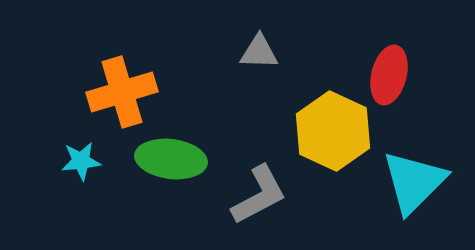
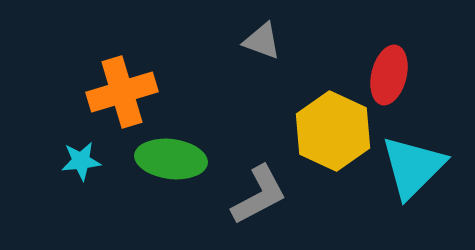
gray triangle: moved 3 px right, 11 px up; rotated 18 degrees clockwise
cyan triangle: moved 1 px left, 15 px up
